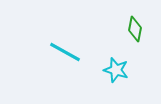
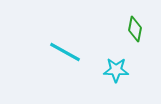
cyan star: rotated 15 degrees counterclockwise
